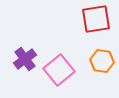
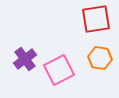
orange hexagon: moved 2 px left, 3 px up
pink square: rotated 12 degrees clockwise
